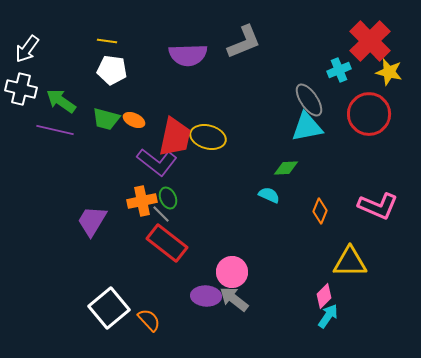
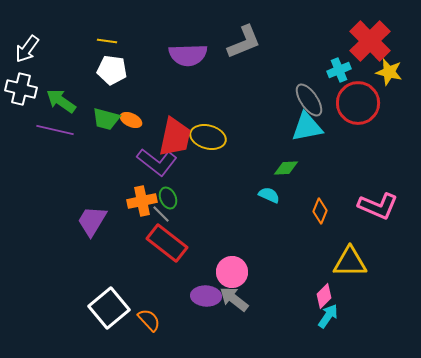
red circle: moved 11 px left, 11 px up
orange ellipse: moved 3 px left
